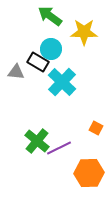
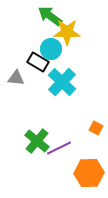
yellow star: moved 17 px left
gray triangle: moved 6 px down
